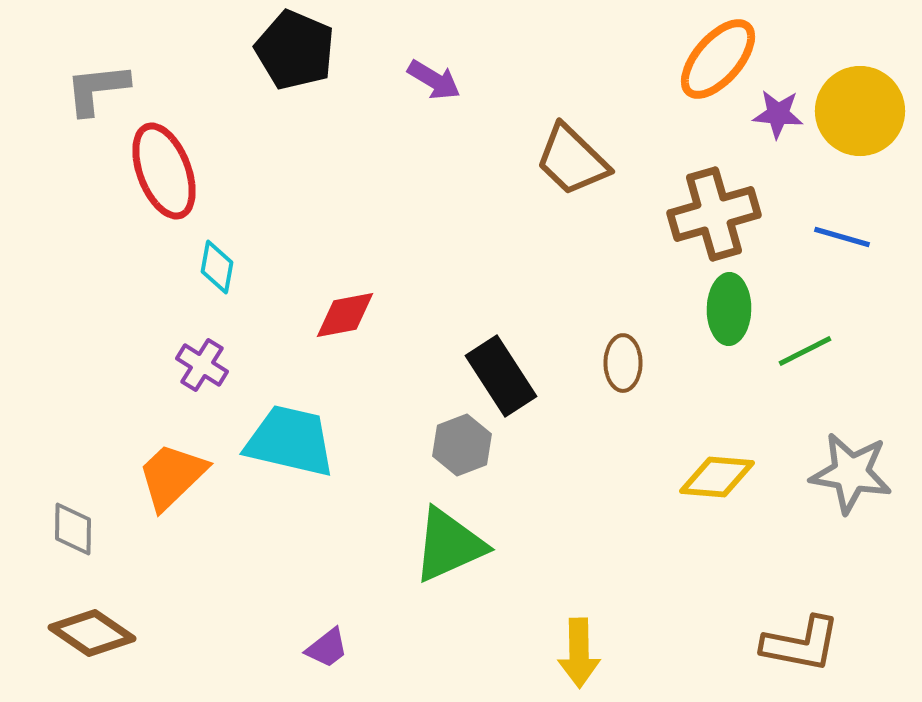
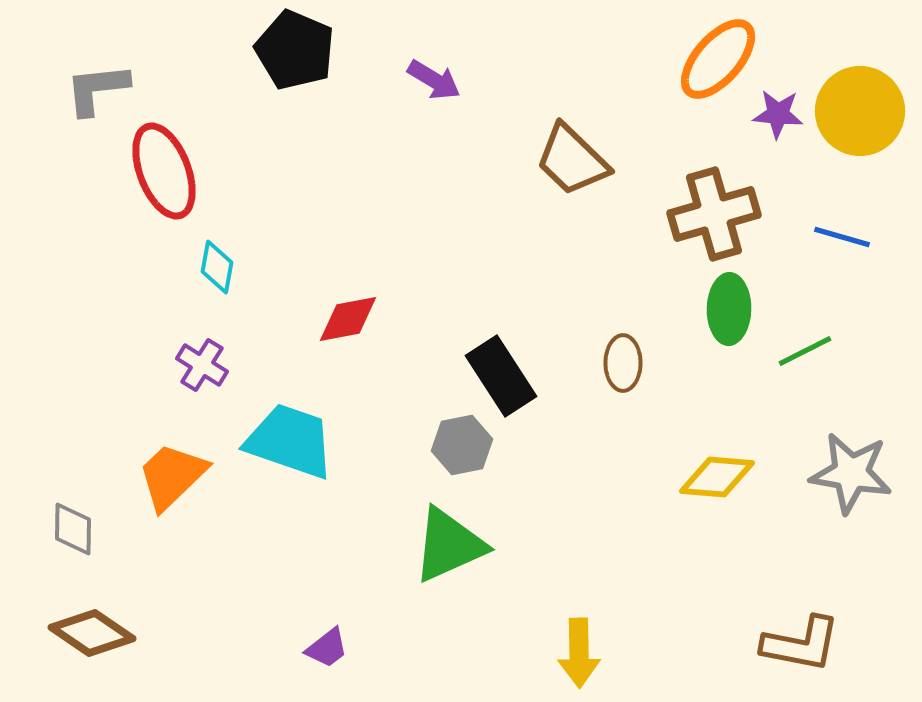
red diamond: moved 3 px right, 4 px down
cyan trapezoid: rotated 6 degrees clockwise
gray hexagon: rotated 10 degrees clockwise
